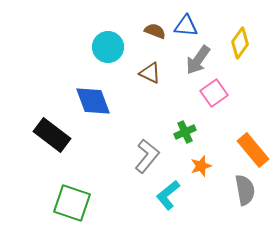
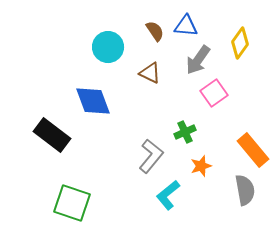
brown semicircle: rotated 35 degrees clockwise
gray L-shape: moved 4 px right
